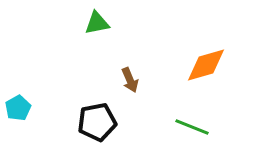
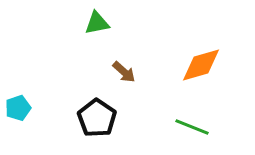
orange diamond: moved 5 px left
brown arrow: moved 6 px left, 8 px up; rotated 25 degrees counterclockwise
cyan pentagon: rotated 10 degrees clockwise
black pentagon: moved 4 px up; rotated 27 degrees counterclockwise
